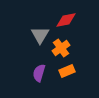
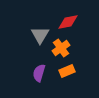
red diamond: moved 2 px right, 2 px down
